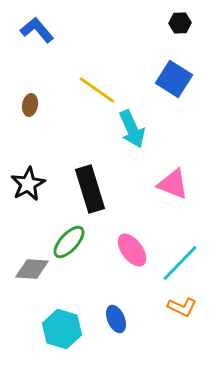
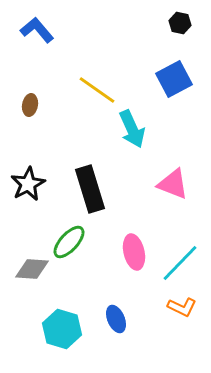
black hexagon: rotated 15 degrees clockwise
blue square: rotated 30 degrees clockwise
pink ellipse: moved 2 px right, 2 px down; rotated 24 degrees clockwise
